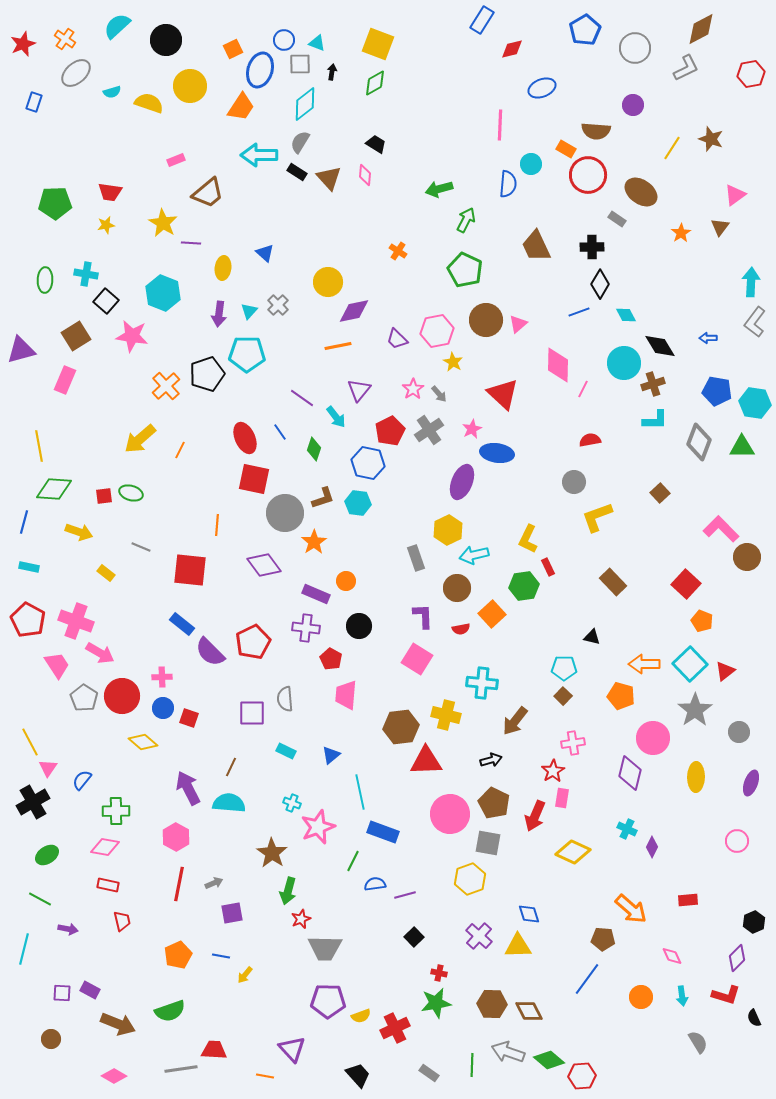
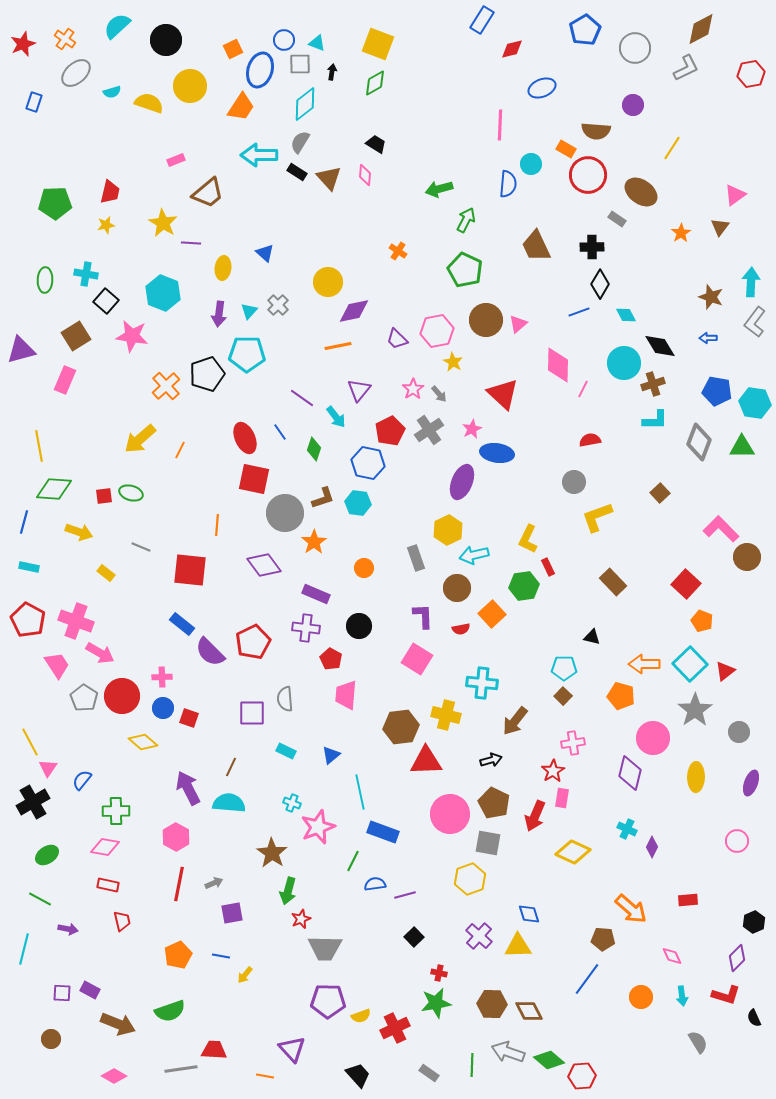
brown star at (711, 139): moved 158 px down
red trapezoid at (110, 192): rotated 85 degrees counterclockwise
orange circle at (346, 581): moved 18 px right, 13 px up
